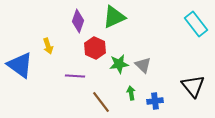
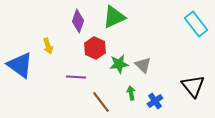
purple line: moved 1 px right, 1 px down
blue cross: rotated 28 degrees counterclockwise
